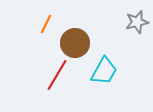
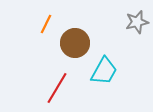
red line: moved 13 px down
